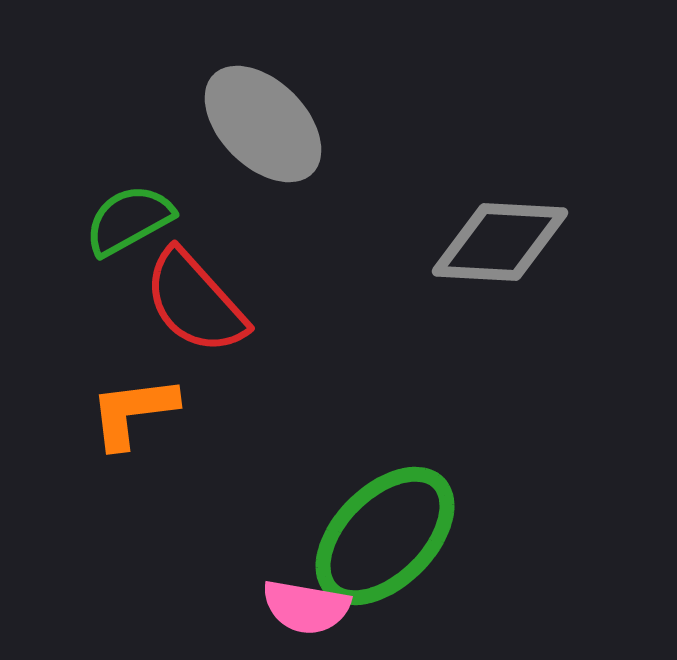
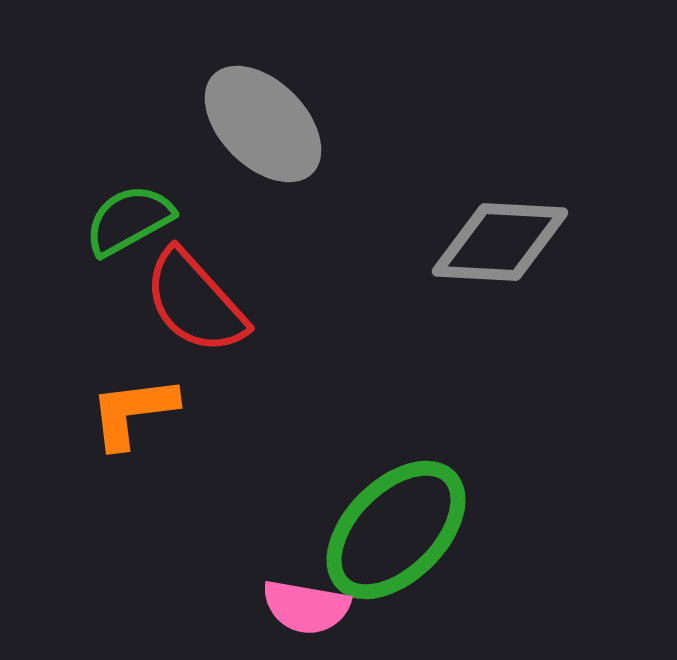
green ellipse: moved 11 px right, 6 px up
